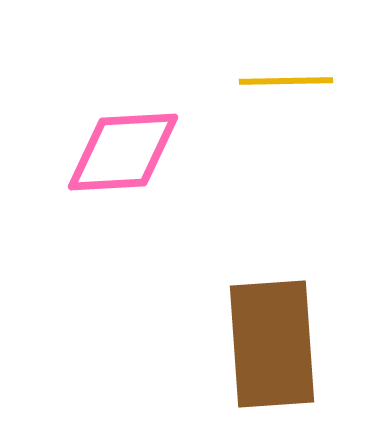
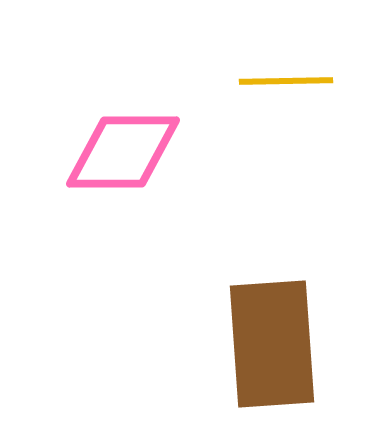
pink diamond: rotated 3 degrees clockwise
